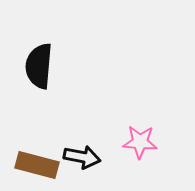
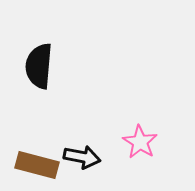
pink star: rotated 28 degrees clockwise
